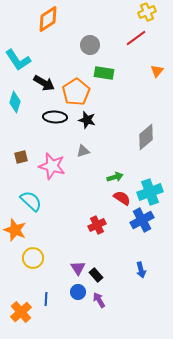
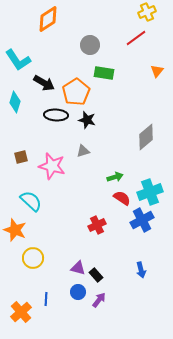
black ellipse: moved 1 px right, 2 px up
purple triangle: rotated 42 degrees counterclockwise
purple arrow: rotated 70 degrees clockwise
